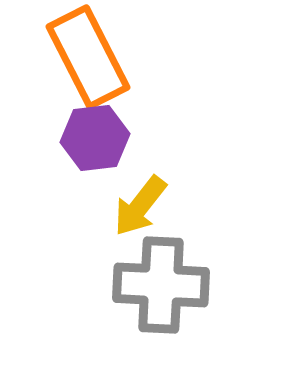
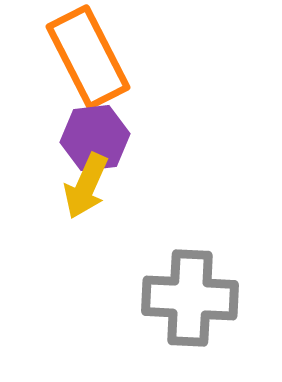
yellow arrow: moved 54 px left, 20 px up; rotated 14 degrees counterclockwise
gray cross: moved 29 px right, 13 px down
